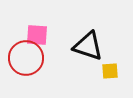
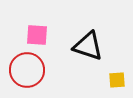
red circle: moved 1 px right, 12 px down
yellow square: moved 7 px right, 9 px down
